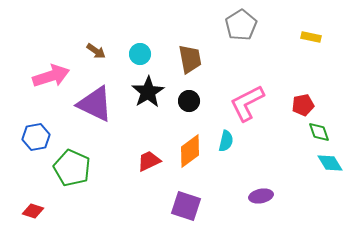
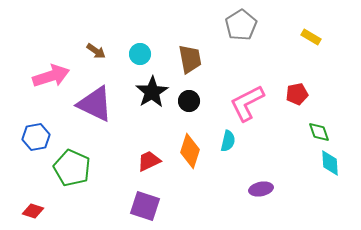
yellow rectangle: rotated 18 degrees clockwise
black star: moved 4 px right
red pentagon: moved 6 px left, 11 px up
cyan semicircle: moved 2 px right
orange diamond: rotated 36 degrees counterclockwise
cyan diamond: rotated 28 degrees clockwise
purple ellipse: moved 7 px up
purple square: moved 41 px left
